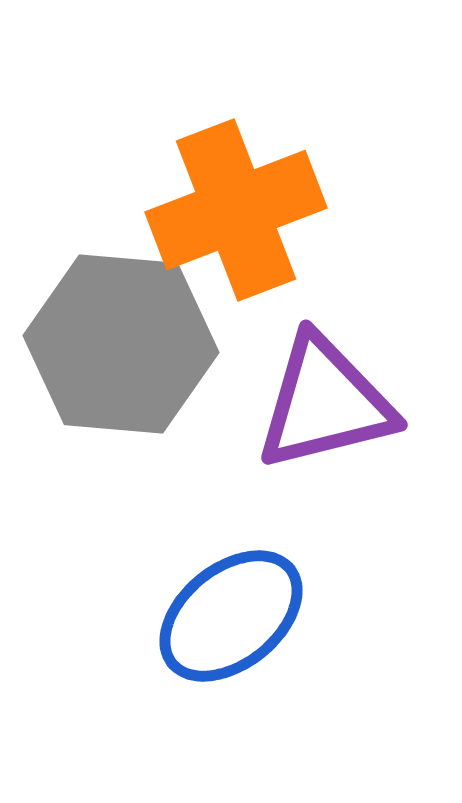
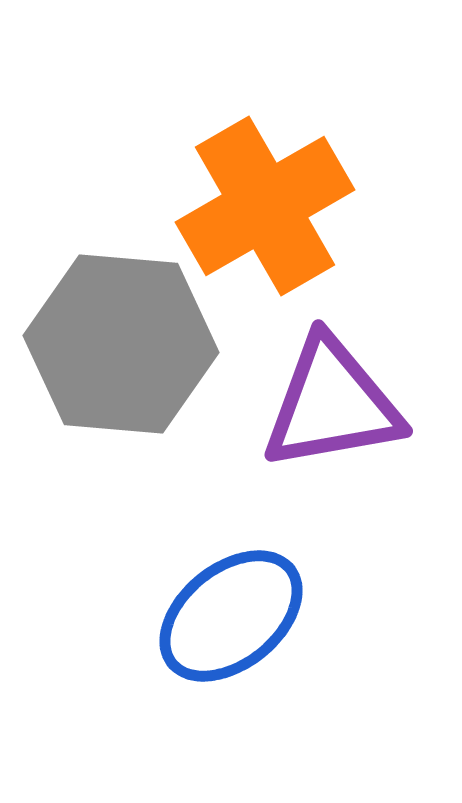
orange cross: moved 29 px right, 4 px up; rotated 9 degrees counterclockwise
purple triangle: moved 7 px right, 1 px down; rotated 4 degrees clockwise
